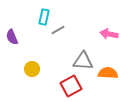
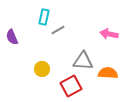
yellow circle: moved 10 px right
